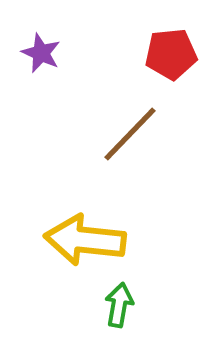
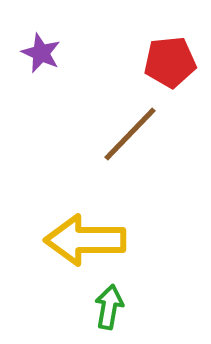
red pentagon: moved 1 px left, 8 px down
yellow arrow: rotated 6 degrees counterclockwise
green arrow: moved 10 px left, 2 px down
